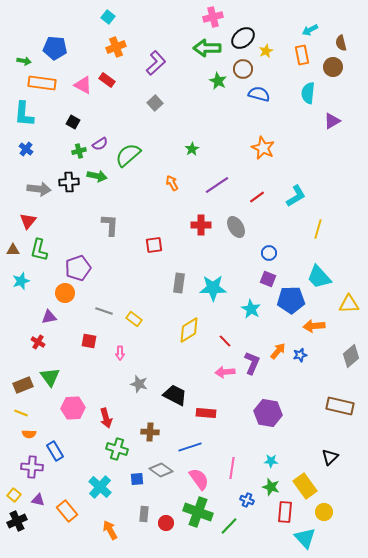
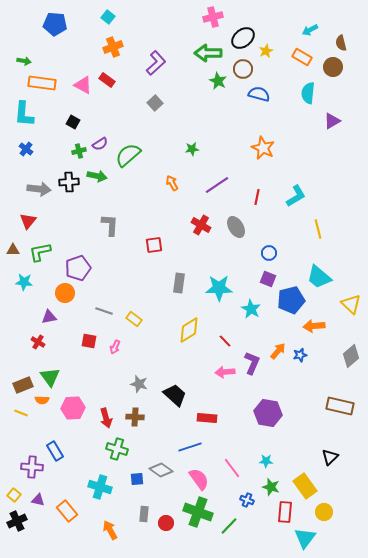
orange cross at (116, 47): moved 3 px left
blue pentagon at (55, 48): moved 24 px up
green arrow at (207, 48): moved 1 px right, 5 px down
orange rectangle at (302, 55): moved 2 px down; rotated 48 degrees counterclockwise
green star at (192, 149): rotated 24 degrees clockwise
red line at (257, 197): rotated 42 degrees counterclockwise
red cross at (201, 225): rotated 30 degrees clockwise
yellow line at (318, 229): rotated 30 degrees counterclockwise
green L-shape at (39, 250): moved 1 px right, 2 px down; rotated 65 degrees clockwise
cyan trapezoid at (319, 277): rotated 8 degrees counterclockwise
cyan star at (21, 281): moved 3 px right, 1 px down; rotated 24 degrees clockwise
cyan star at (213, 288): moved 6 px right
blue pentagon at (291, 300): rotated 12 degrees counterclockwise
yellow triangle at (349, 304): moved 2 px right; rotated 45 degrees clockwise
pink arrow at (120, 353): moved 5 px left, 6 px up; rotated 24 degrees clockwise
black trapezoid at (175, 395): rotated 15 degrees clockwise
red rectangle at (206, 413): moved 1 px right, 5 px down
brown cross at (150, 432): moved 15 px left, 15 px up
orange semicircle at (29, 434): moved 13 px right, 34 px up
cyan star at (271, 461): moved 5 px left
pink line at (232, 468): rotated 45 degrees counterclockwise
cyan cross at (100, 487): rotated 25 degrees counterclockwise
cyan triangle at (305, 538): rotated 20 degrees clockwise
